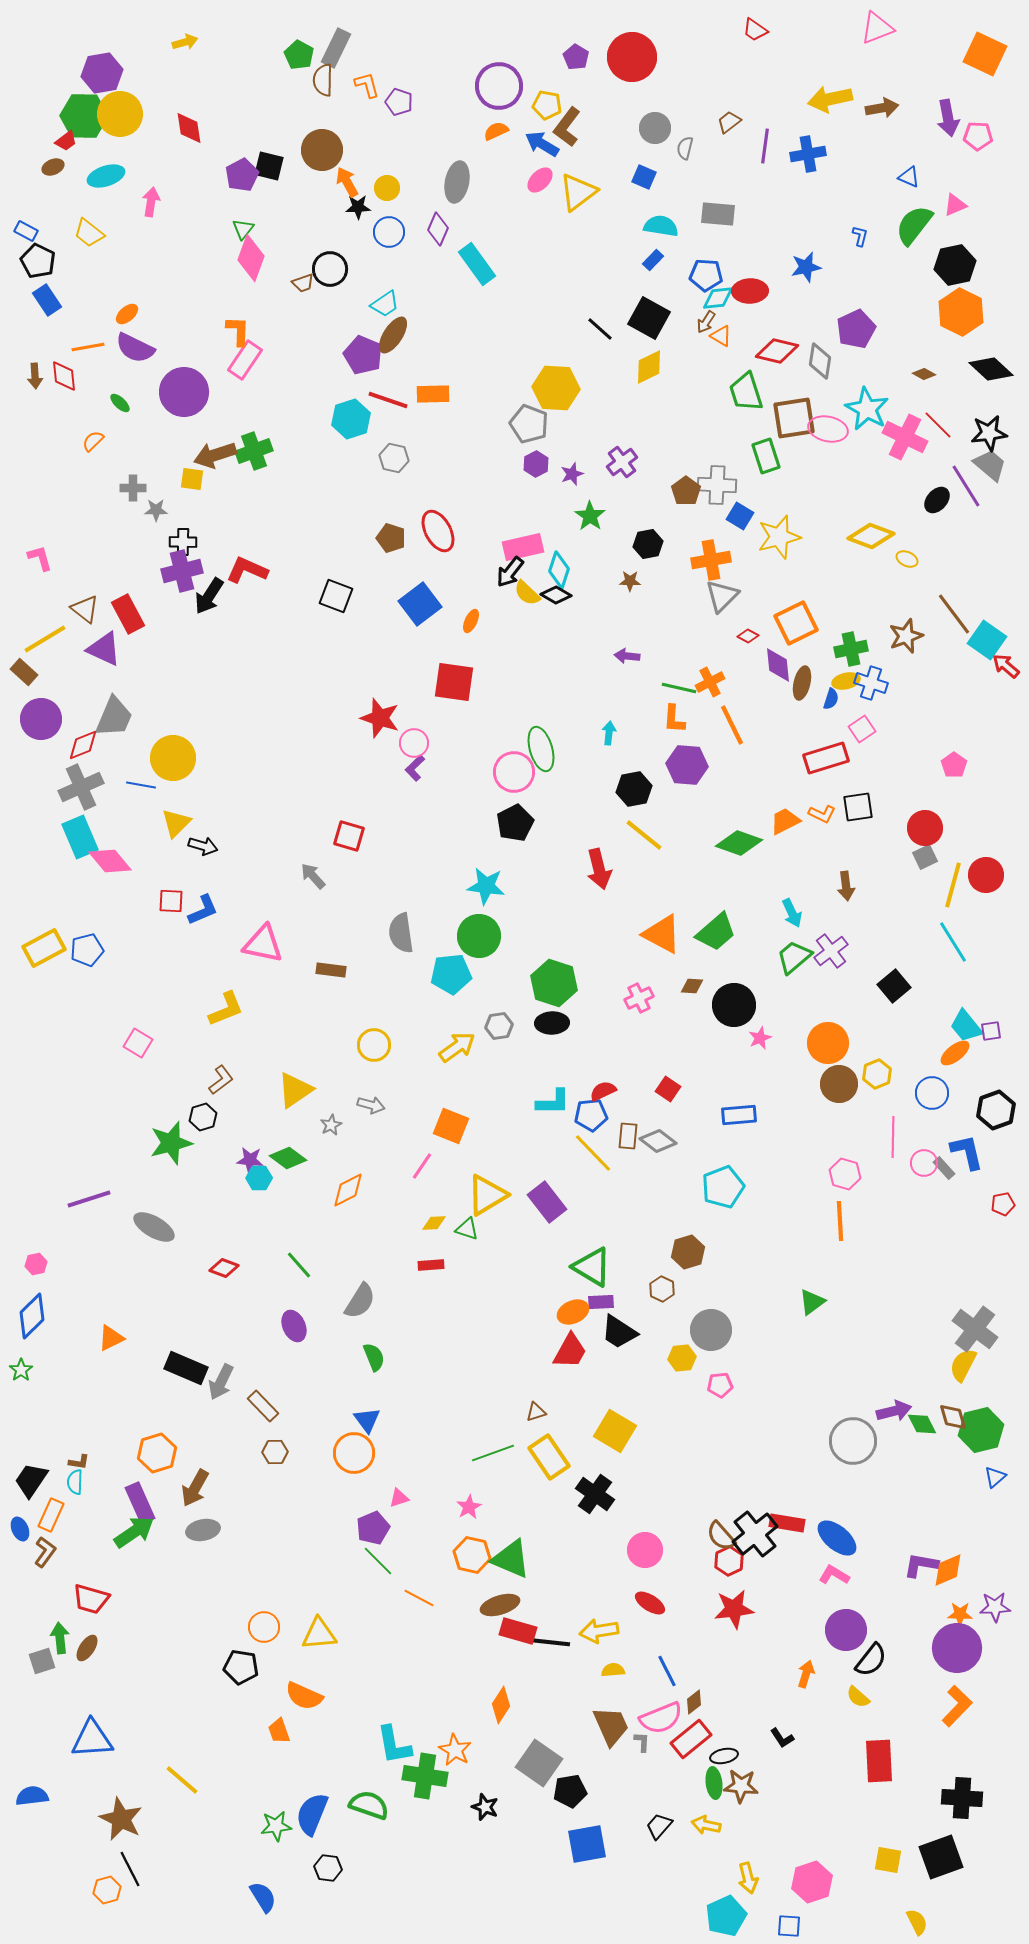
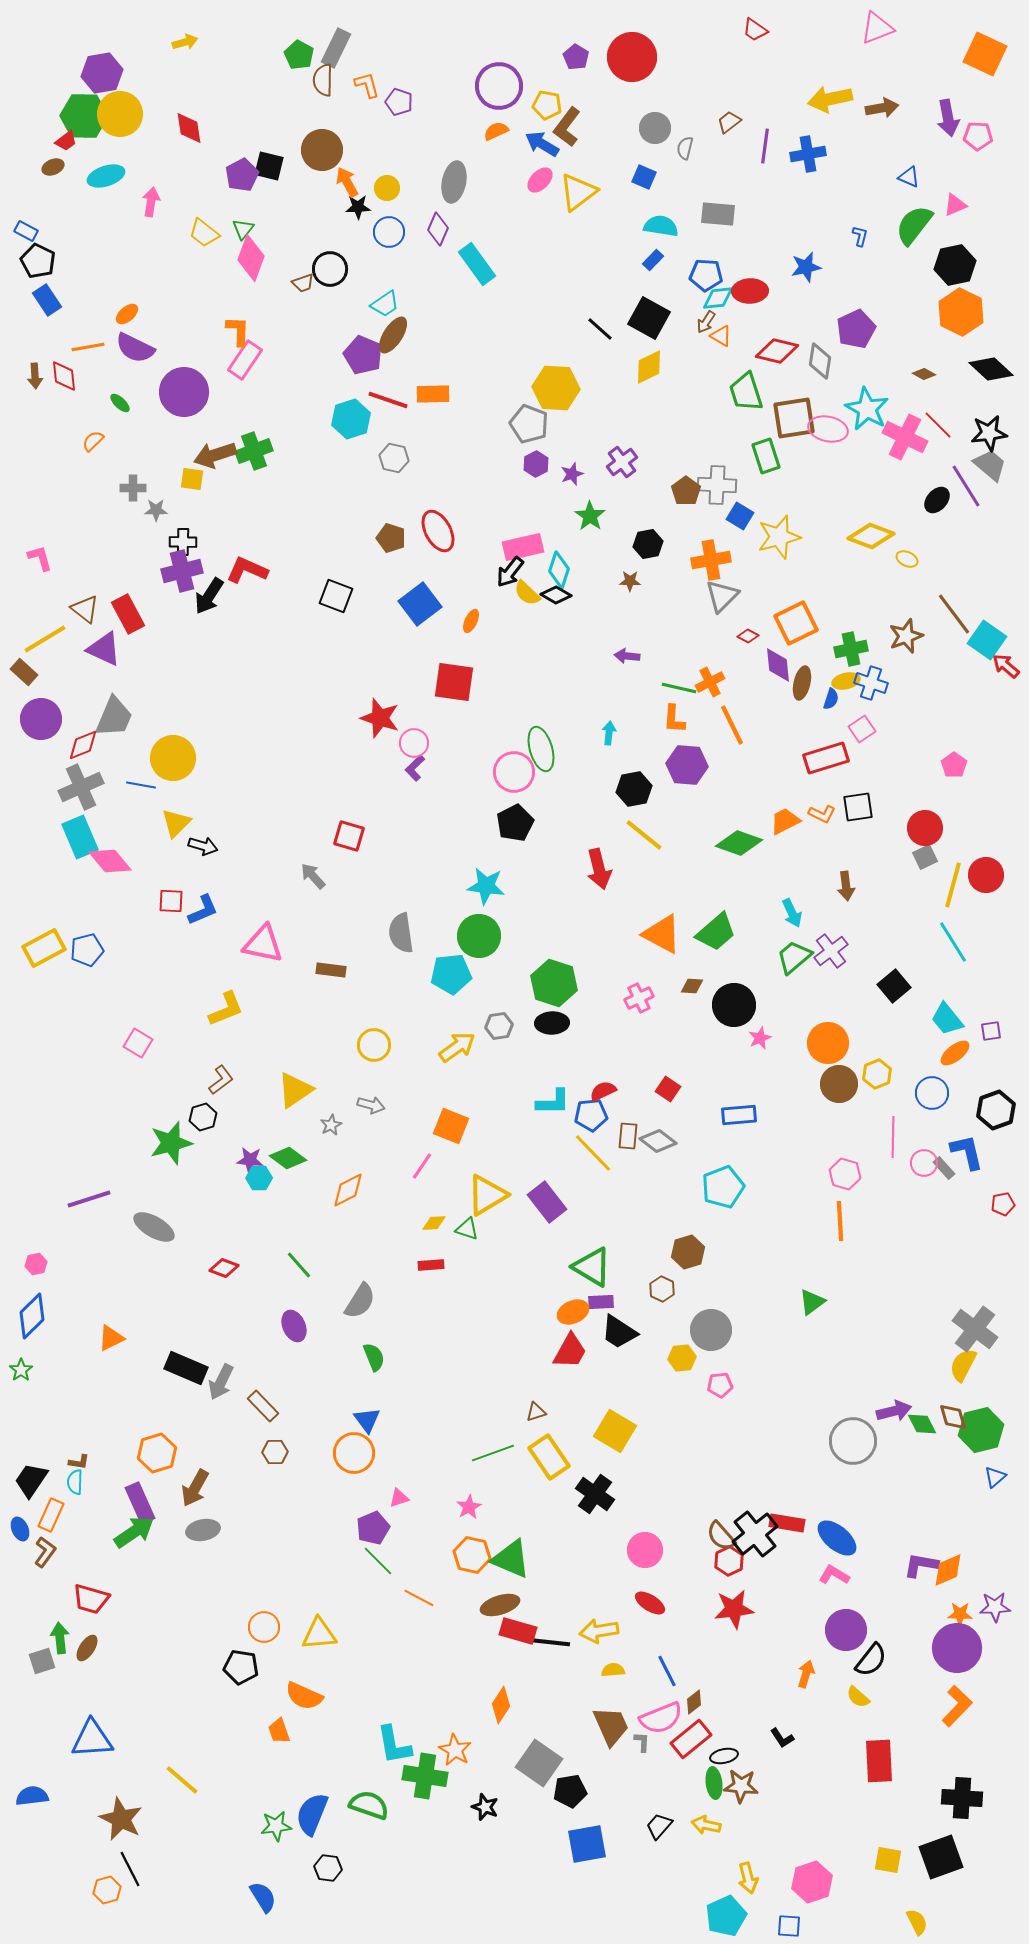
gray ellipse at (457, 182): moved 3 px left
yellow trapezoid at (89, 233): moved 115 px right
cyan trapezoid at (966, 1026): moved 19 px left, 7 px up
